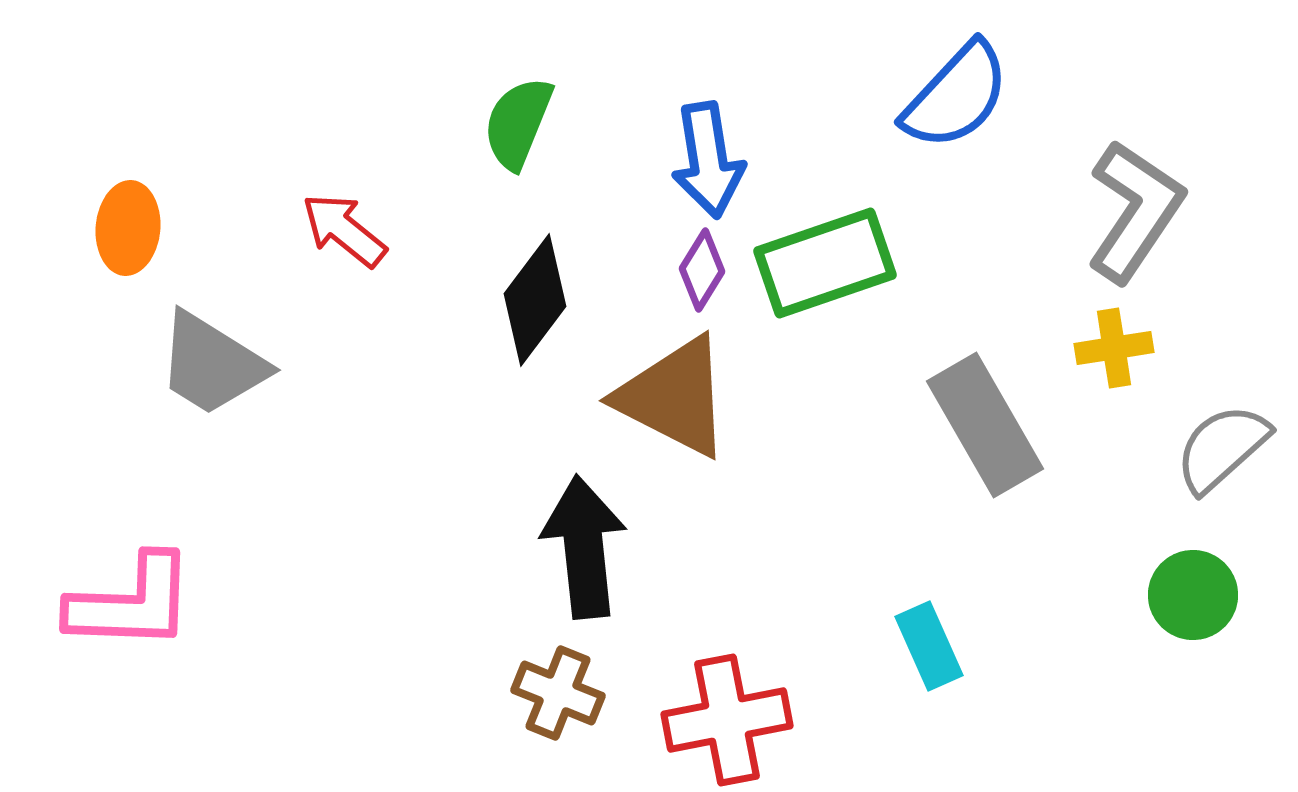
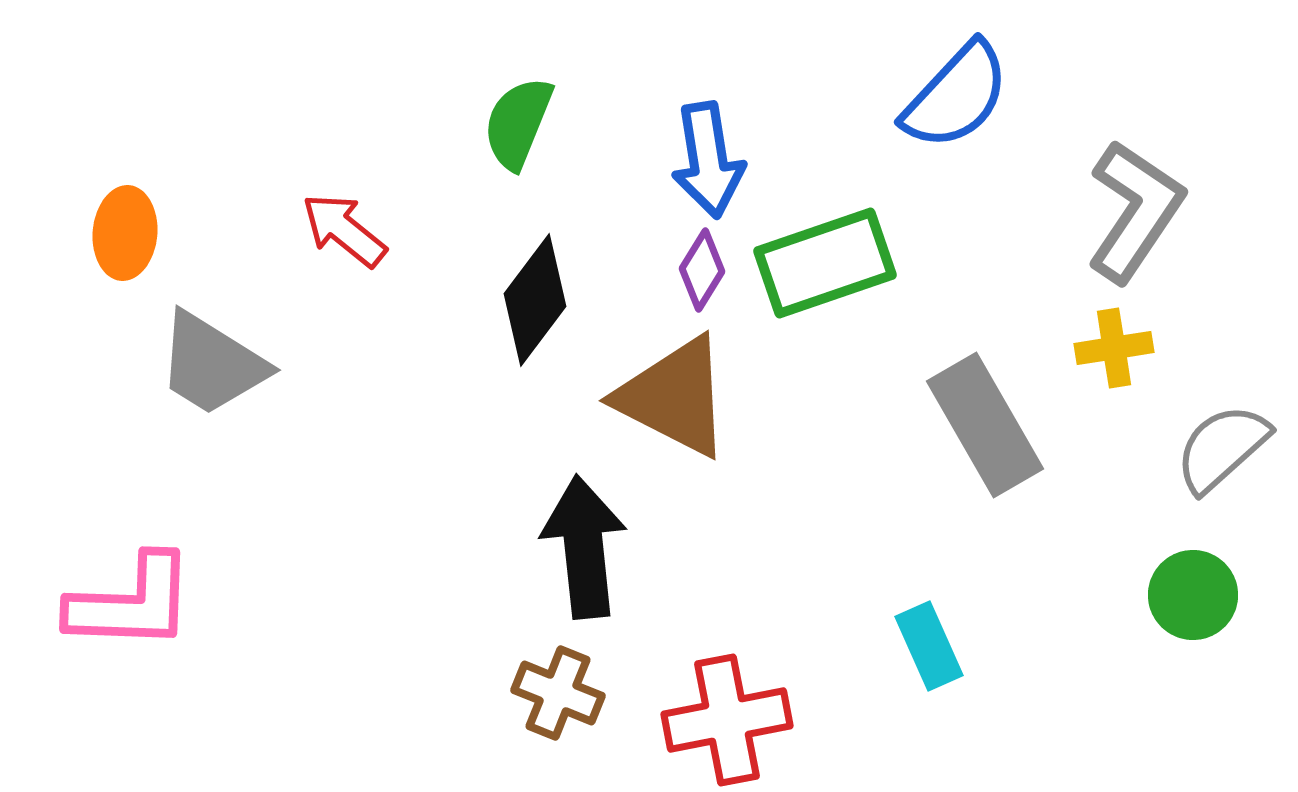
orange ellipse: moved 3 px left, 5 px down
